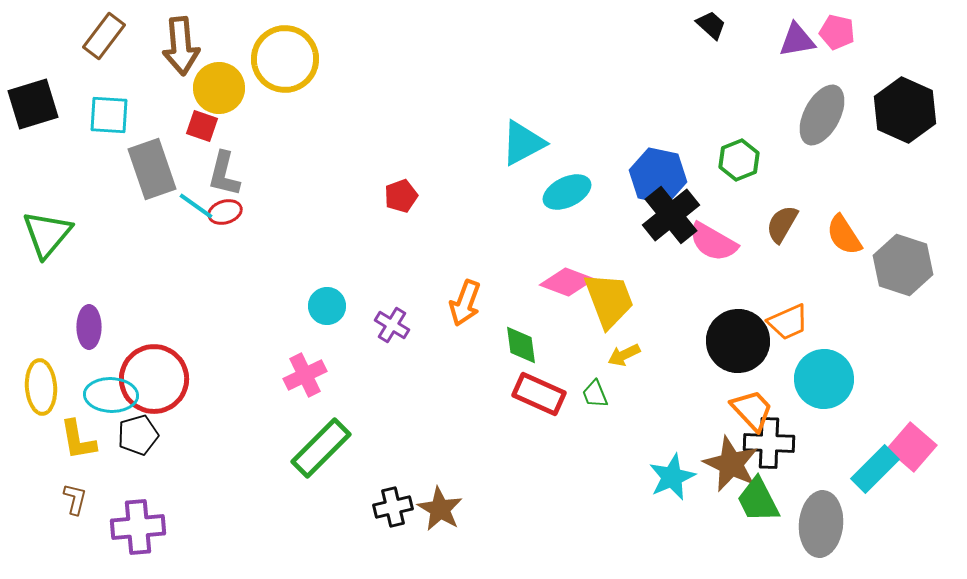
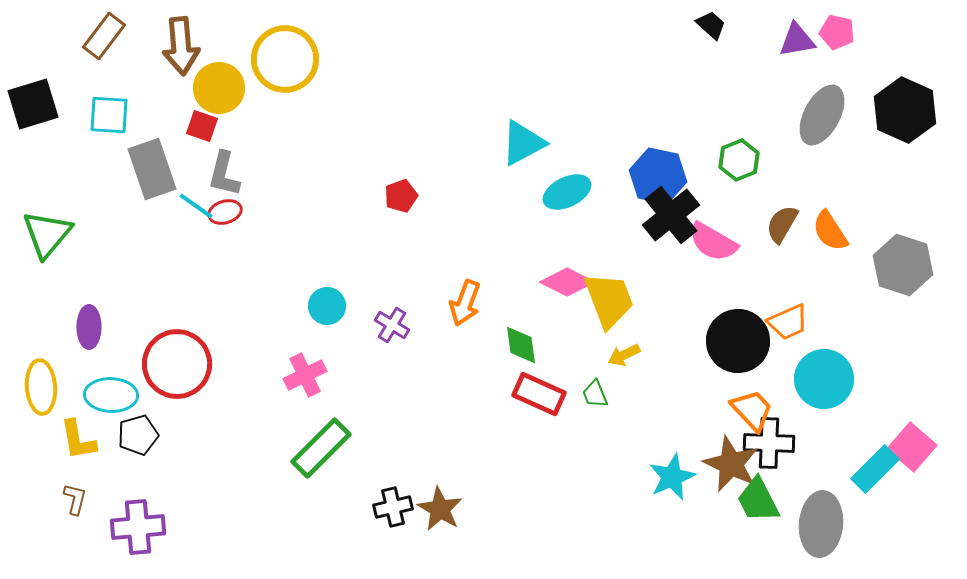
orange semicircle at (844, 235): moved 14 px left, 4 px up
pink diamond at (567, 282): rotated 6 degrees clockwise
red circle at (154, 379): moved 23 px right, 15 px up
